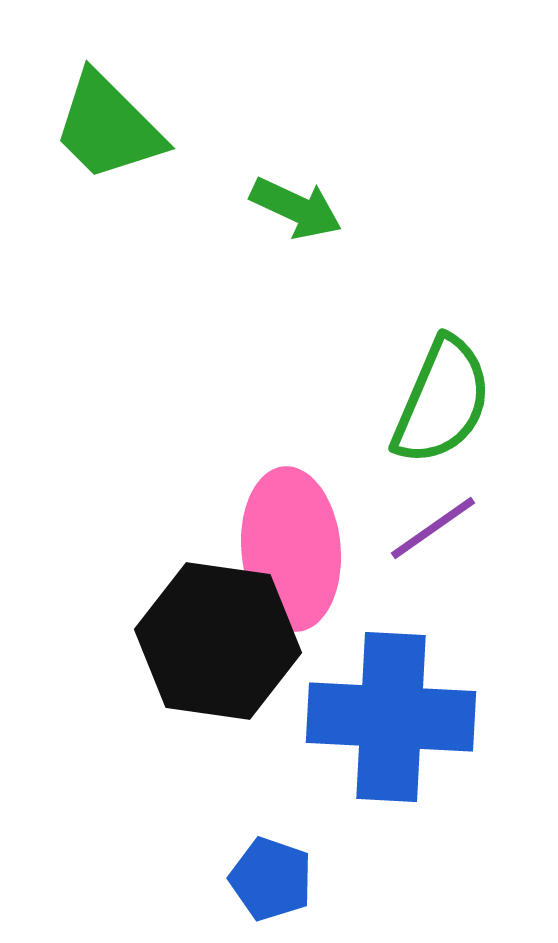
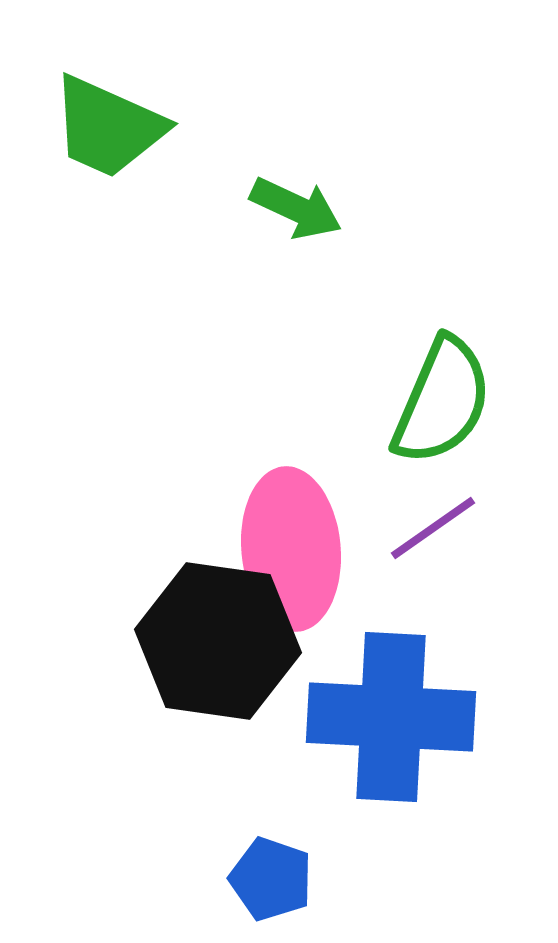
green trapezoid: rotated 21 degrees counterclockwise
